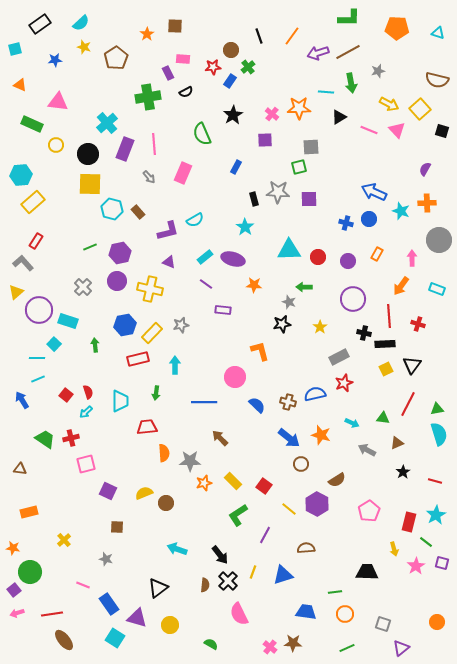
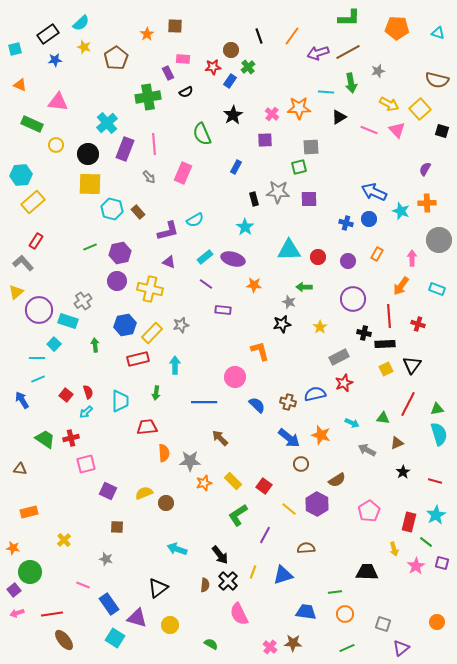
black rectangle at (40, 24): moved 8 px right, 10 px down
gray cross at (83, 287): moved 14 px down; rotated 12 degrees clockwise
